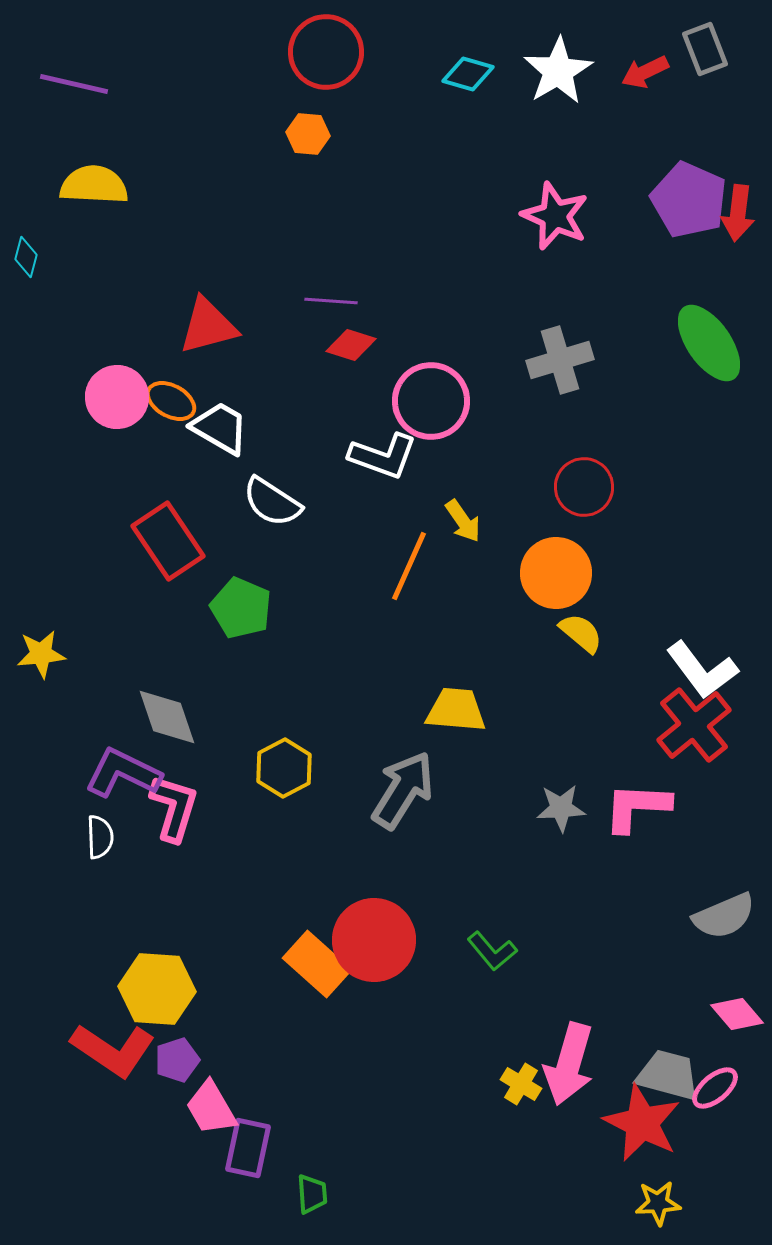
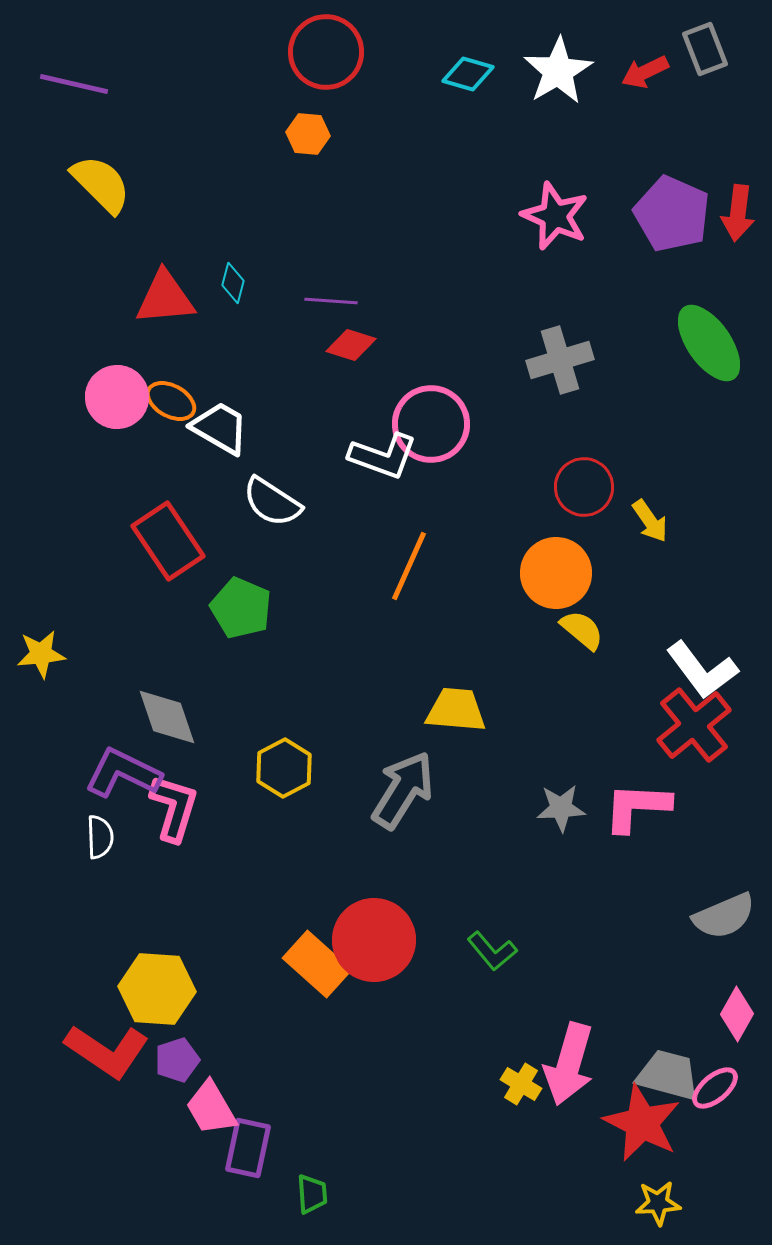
yellow semicircle at (94, 185): moved 7 px right, 1 px up; rotated 42 degrees clockwise
purple pentagon at (689, 200): moved 17 px left, 14 px down
cyan diamond at (26, 257): moved 207 px right, 26 px down
red triangle at (208, 326): moved 43 px left, 28 px up; rotated 10 degrees clockwise
pink circle at (431, 401): moved 23 px down
yellow arrow at (463, 521): moved 187 px right
yellow semicircle at (581, 633): moved 1 px right, 3 px up
pink diamond at (737, 1014): rotated 70 degrees clockwise
red L-shape at (113, 1050): moved 6 px left, 1 px down
